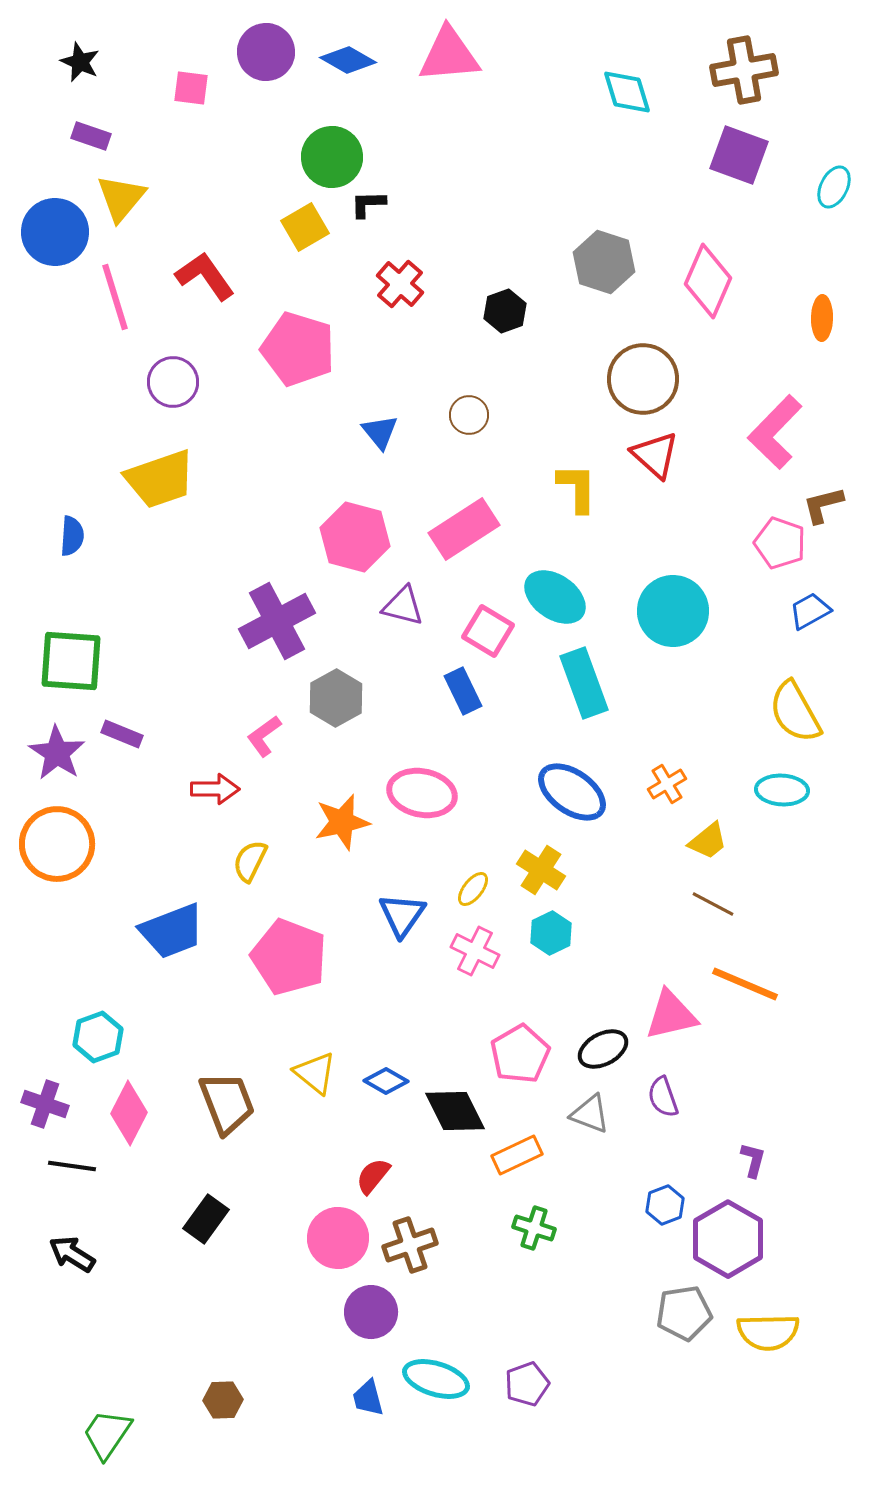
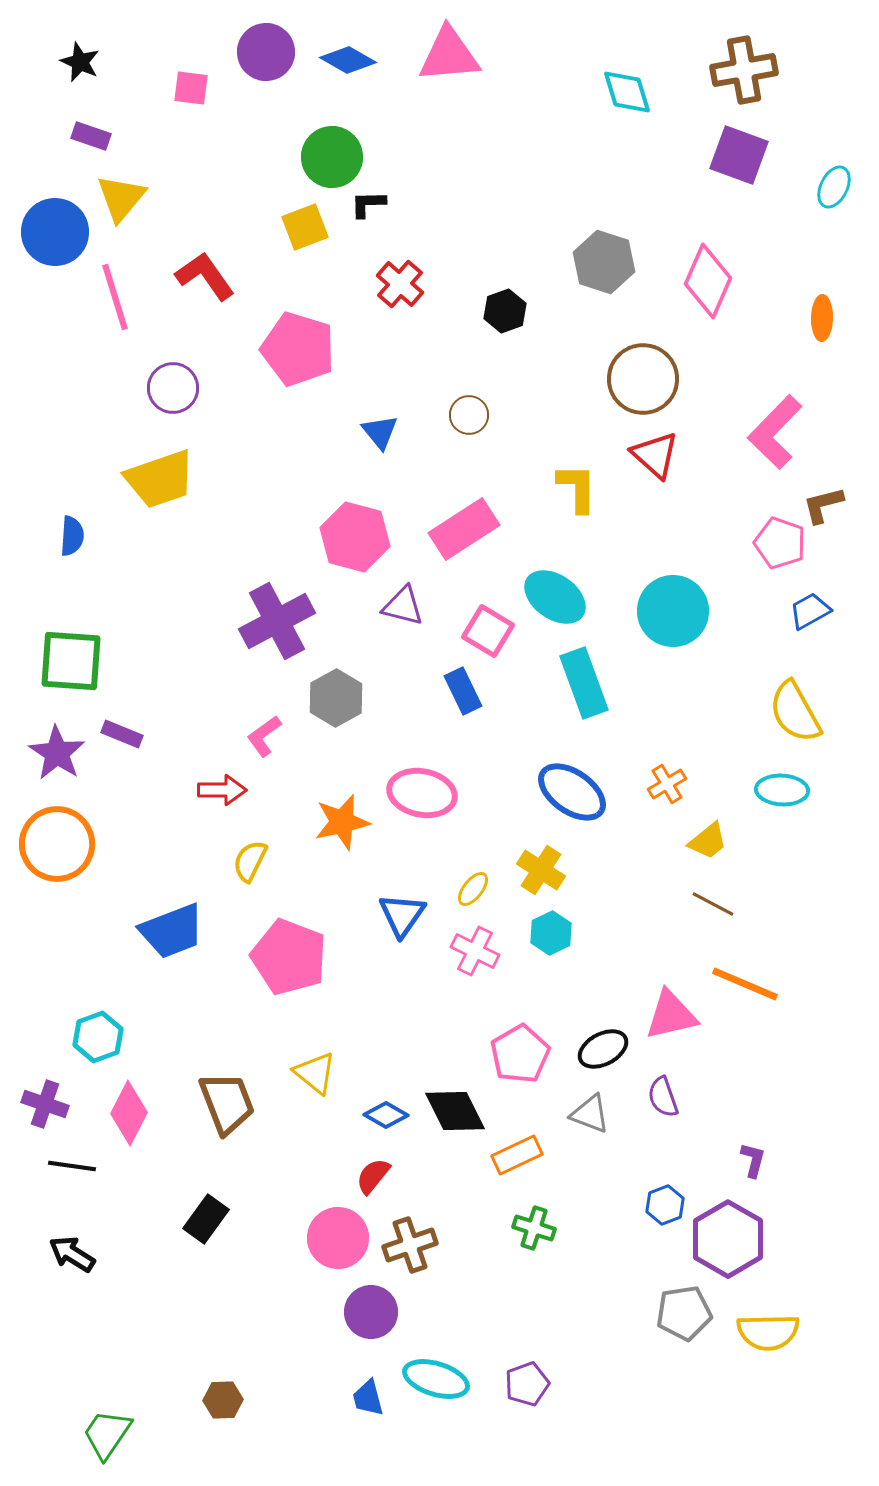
yellow square at (305, 227): rotated 9 degrees clockwise
purple circle at (173, 382): moved 6 px down
red arrow at (215, 789): moved 7 px right, 1 px down
blue diamond at (386, 1081): moved 34 px down
